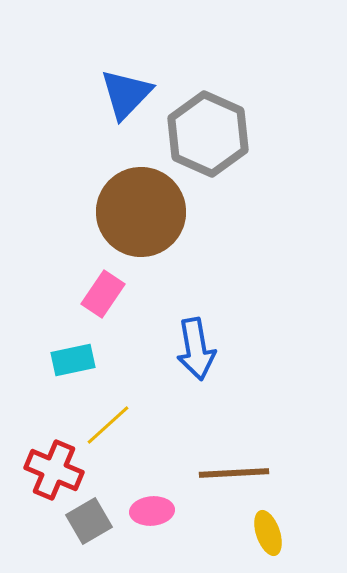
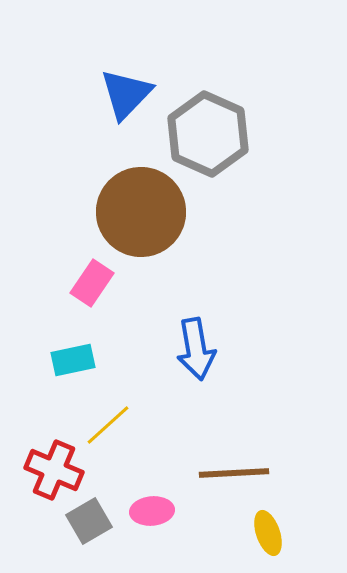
pink rectangle: moved 11 px left, 11 px up
